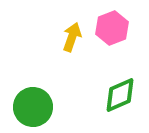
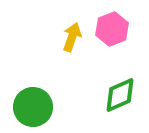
pink hexagon: moved 1 px down
